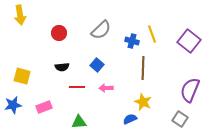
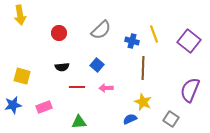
yellow line: moved 2 px right
gray square: moved 9 px left
